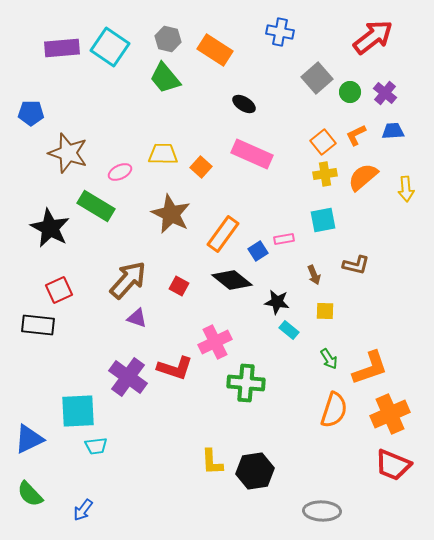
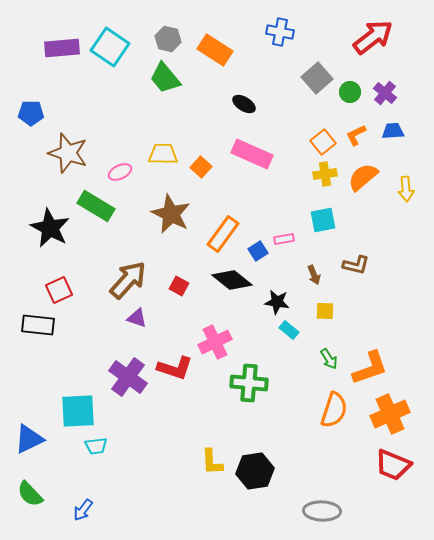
green cross at (246, 383): moved 3 px right
